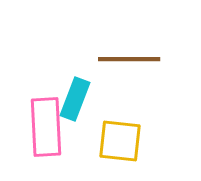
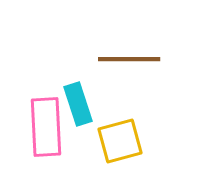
cyan rectangle: moved 3 px right, 5 px down; rotated 39 degrees counterclockwise
yellow square: rotated 21 degrees counterclockwise
